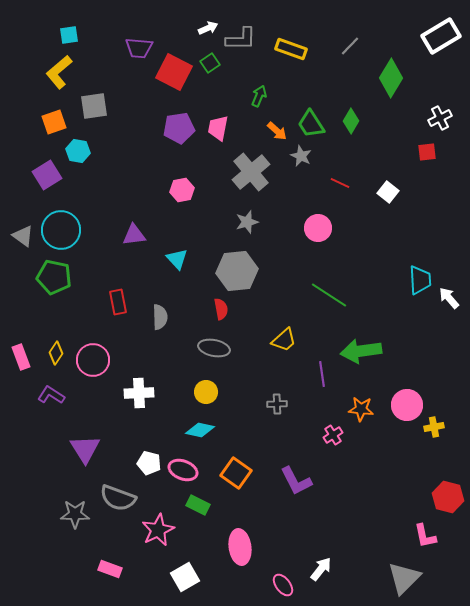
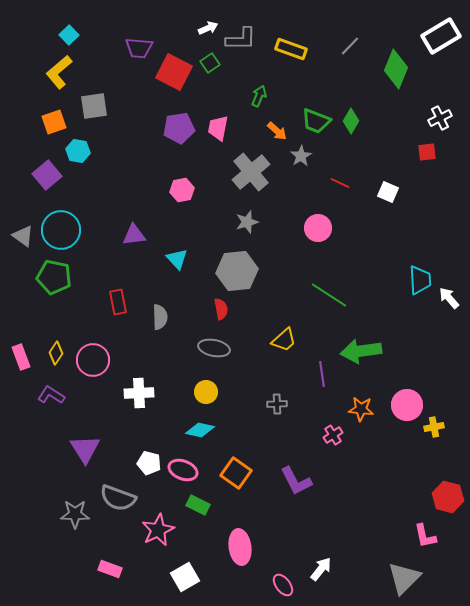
cyan square at (69, 35): rotated 36 degrees counterclockwise
green diamond at (391, 78): moved 5 px right, 9 px up; rotated 9 degrees counterclockwise
green trapezoid at (311, 124): moved 5 px right, 3 px up; rotated 36 degrees counterclockwise
gray star at (301, 156): rotated 15 degrees clockwise
purple square at (47, 175): rotated 8 degrees counterclockwise
white square at (388, 192): rotated 15 degrees counterclockwise
